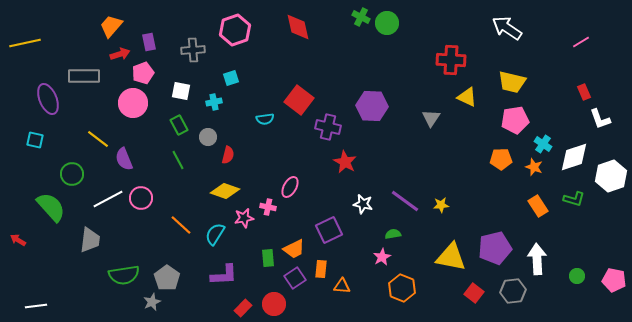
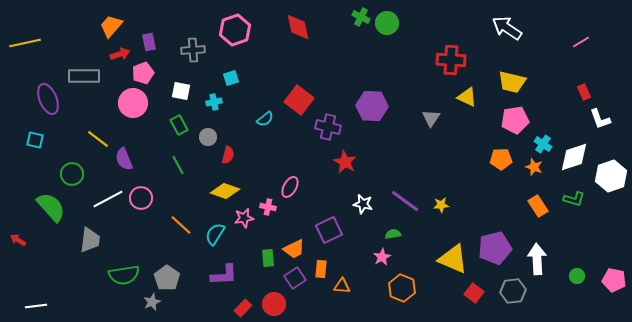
cyan semicircle at (265, 119): rotated 30 degrees counterclockwise
green line at (178, 160): moved 5 px down
yellow triangle at (451, 257): moved 2 px right, 2 px down; rotated 12 degrees clockwise
